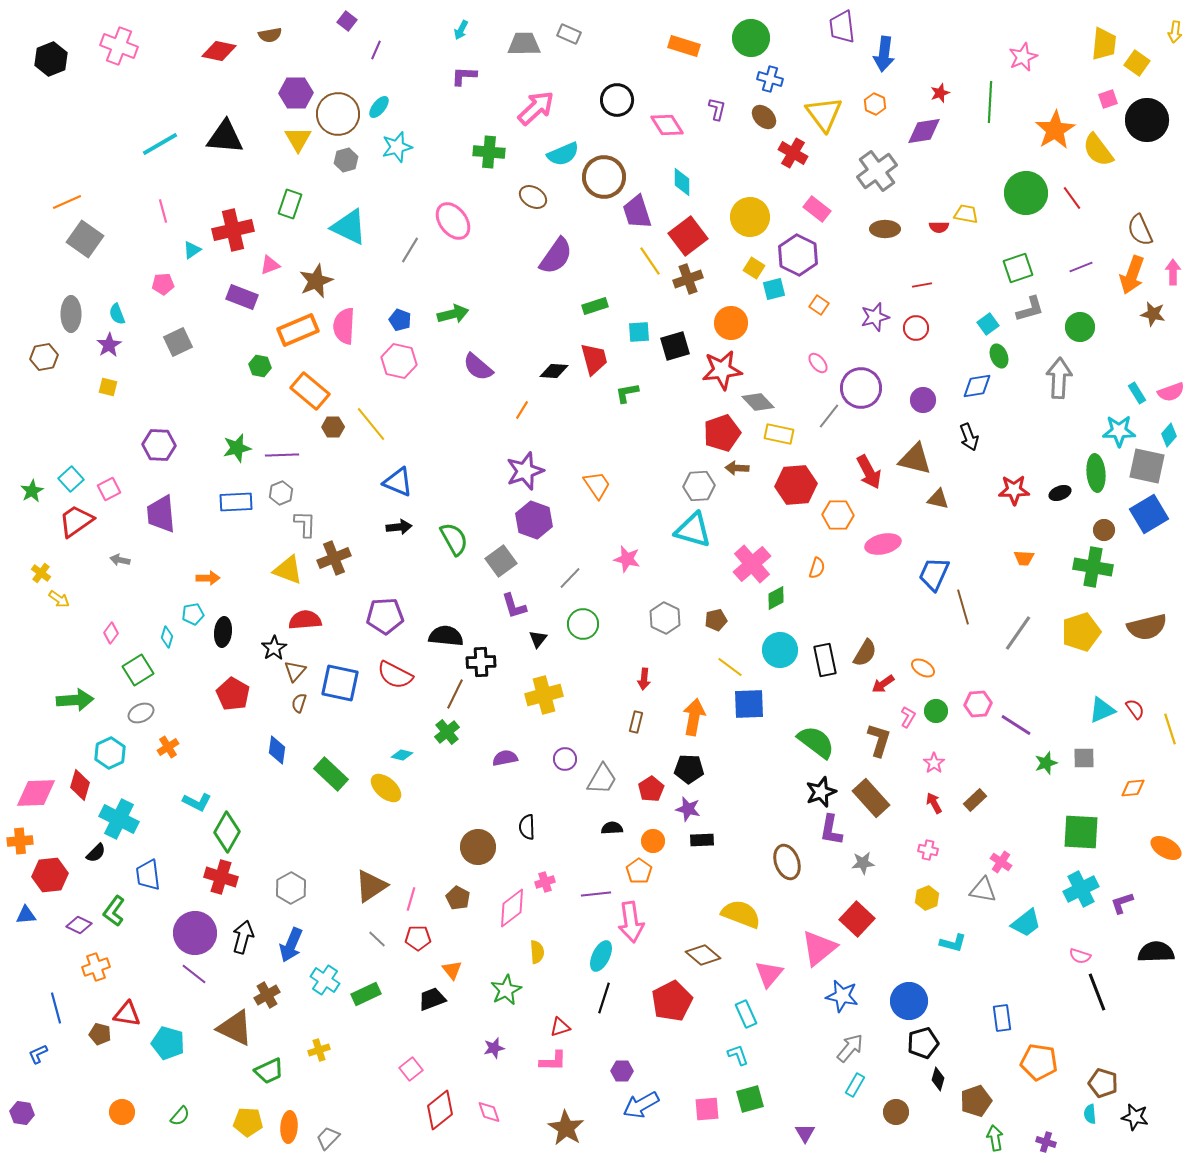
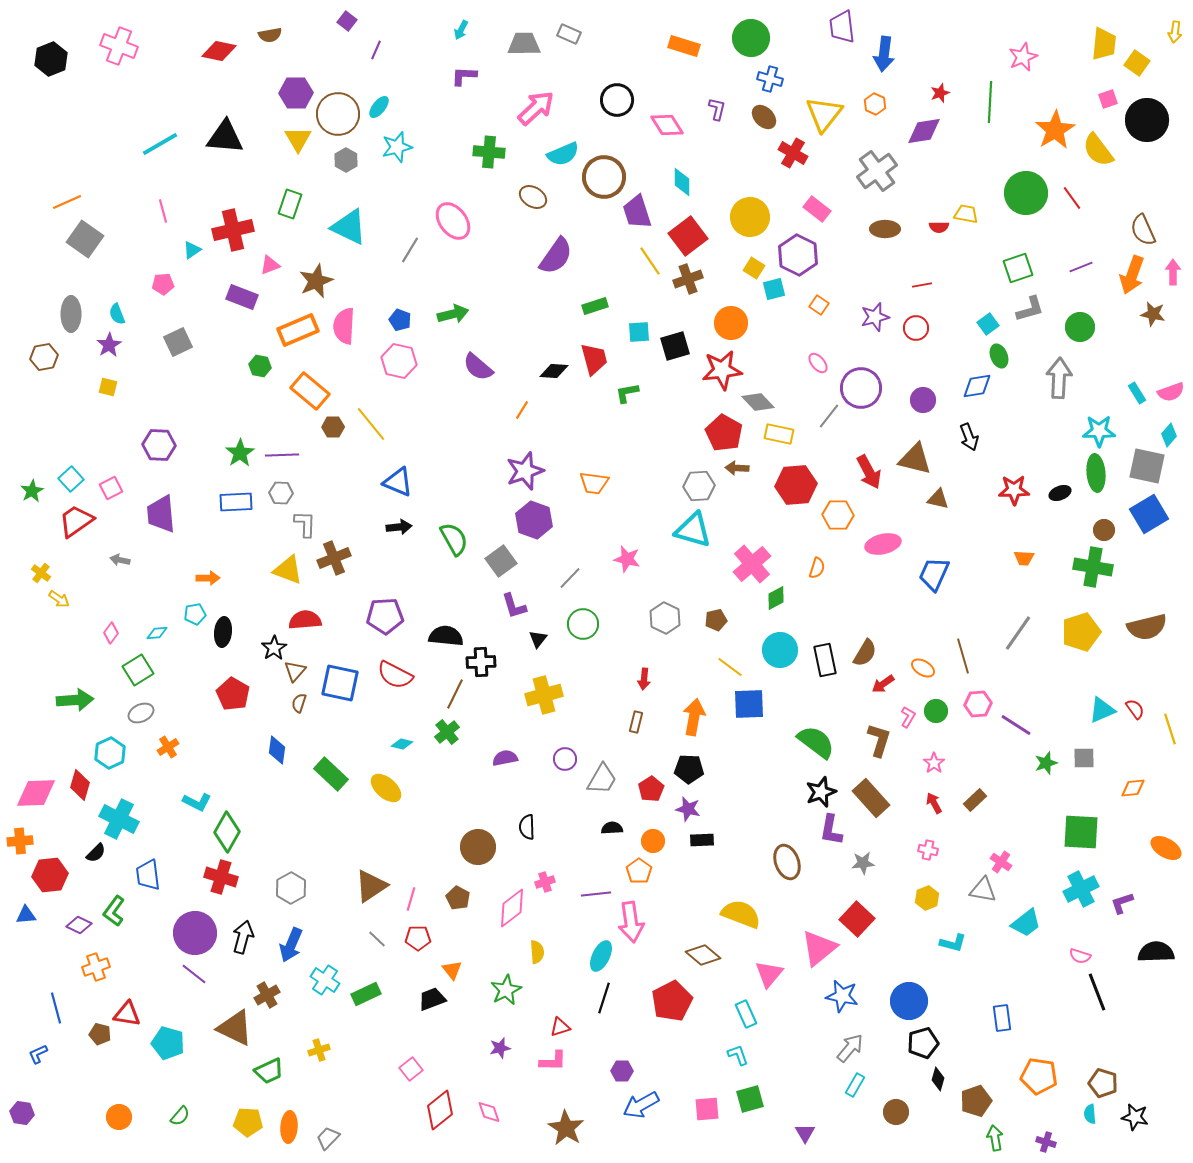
yellow triangle at (824, 114): rotated 15 degrees clockwise
gray hexagon at (346, 160): rotated 15 degrees counterclockwise
brown semicircle at (1140, 230): moved 3 px right
cyan star at (1119, 431): moved 20 px left
red pentagon at (722, 433): moved 2 px right; rotated 24 degrees counterclockwise
green star at (237, 448): moved 3 px right, 5 px down; rotated 20 degrees counterclockwise
orange trapezoid at (597, 485): moved 3 px left, 2 px up; rotated 132 degrees clockwise
pink square at (109, 489): moved 2 px right, 1 px up
gray hexagon at (281, 493): rotated 25 degrees clockwise
brown line at (963, 607): moved 49 px down
cyan pentagon at (193, 614): moved 2 px right
cyan diamond at (167, 637): moved 10 px left, 4 px up; rotated 70 degrees clockwise
cyan diamond at (402, 755): moved 11 px up
purple star at (494, 1048): moved 6 px right
orange pentagon at (1039, 1062): moved 14 px down
orange circle at (122, 1112): moved 3 px left, 5 px down
